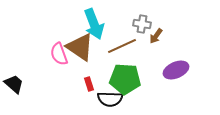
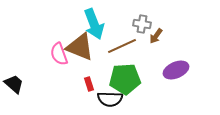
brown triangle: rotated 12 degrees counterclockwise
green pentagon: rotated 8 degrees counterclockwise
